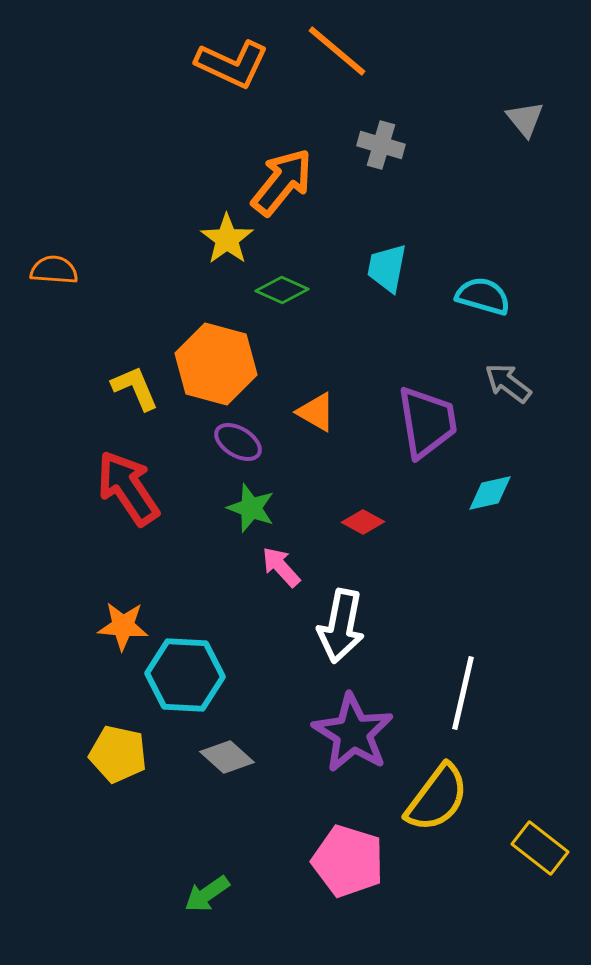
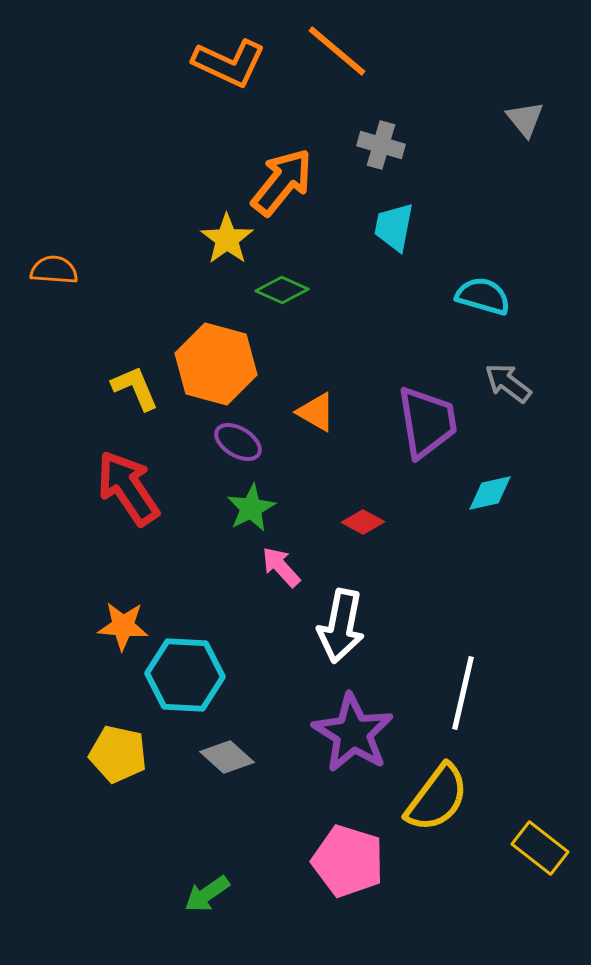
orange L-shape: moved 3 px left, 1 px up
cyan trapezoid: moved 7 px right, 41 px up
green star: rotated 24 degrees clockwise
